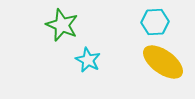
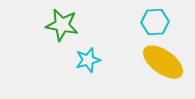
green star: rotated 12 degrees counterclockwise
cyan star: rotated 30 degrees clockwise
